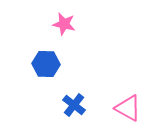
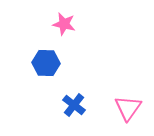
blue hexagon: moved 1 px up
pink triangle: rotated 36 degrees clockwise
